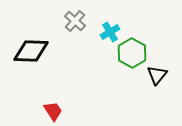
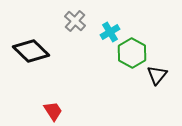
black diamond: rotated 42 degrees clockwise
